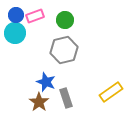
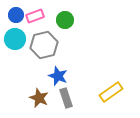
cyan circle: moved 6 px down
gray hexagon: moved 20 px left, 5 px up
blue star: moved 12 px right, 6 px up
brown star: moved 4 px up; rotated 12 degrees counterclockwise
